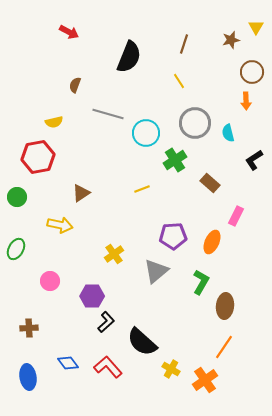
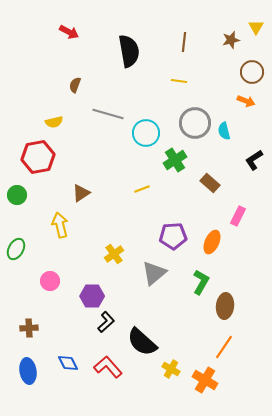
brown line at (184, 44): moved 2 px up; rotated 12 degrees counterclockwise
black semicircle at (129, 57): moved 6 px up; rotated 32 degrees counterclockwise
yellow line at (179, 81): rotated 49 degrees counterclockwise
orange arrow at (246, 101): rotated 66 degrees counterclockwise
cyan semicircle at (228, 133): moved 4 px left, 2 px up
green circle at (17, 197): moved 2 px up
pink rectangle at (236, 216): moved 2 px right
yellow arrow at (60, 225): rotated 115 degrees counterclockwise
gray triangle at (156, 271): moved 2 px left, 2 px down
blue diamond at (68, 363): rotated 10 degrees clockwise
blue ellipse at (28, 377): moved 6 px up
orange cross at (205, 380): rotated 25 degrees counterclockwise
